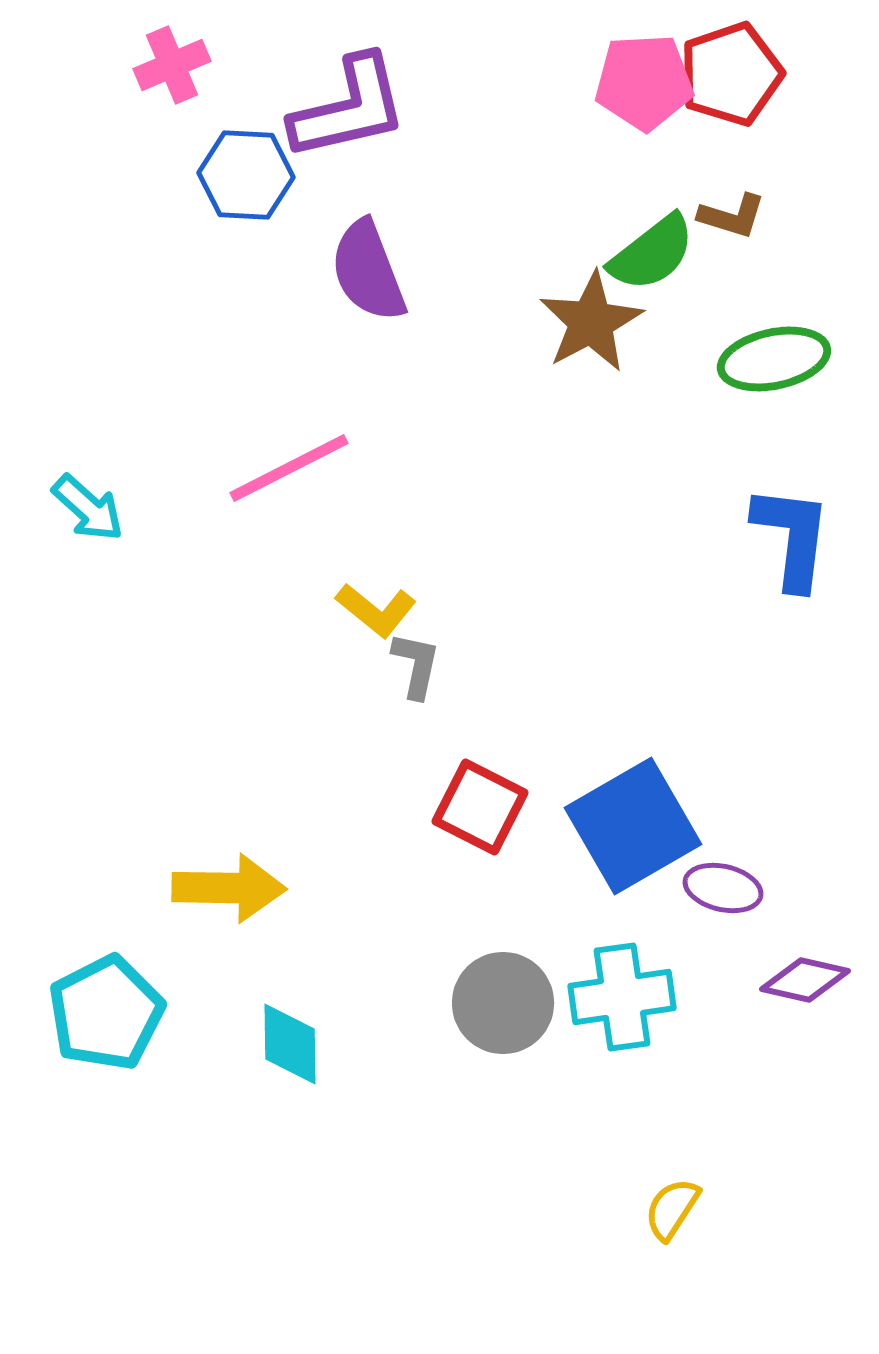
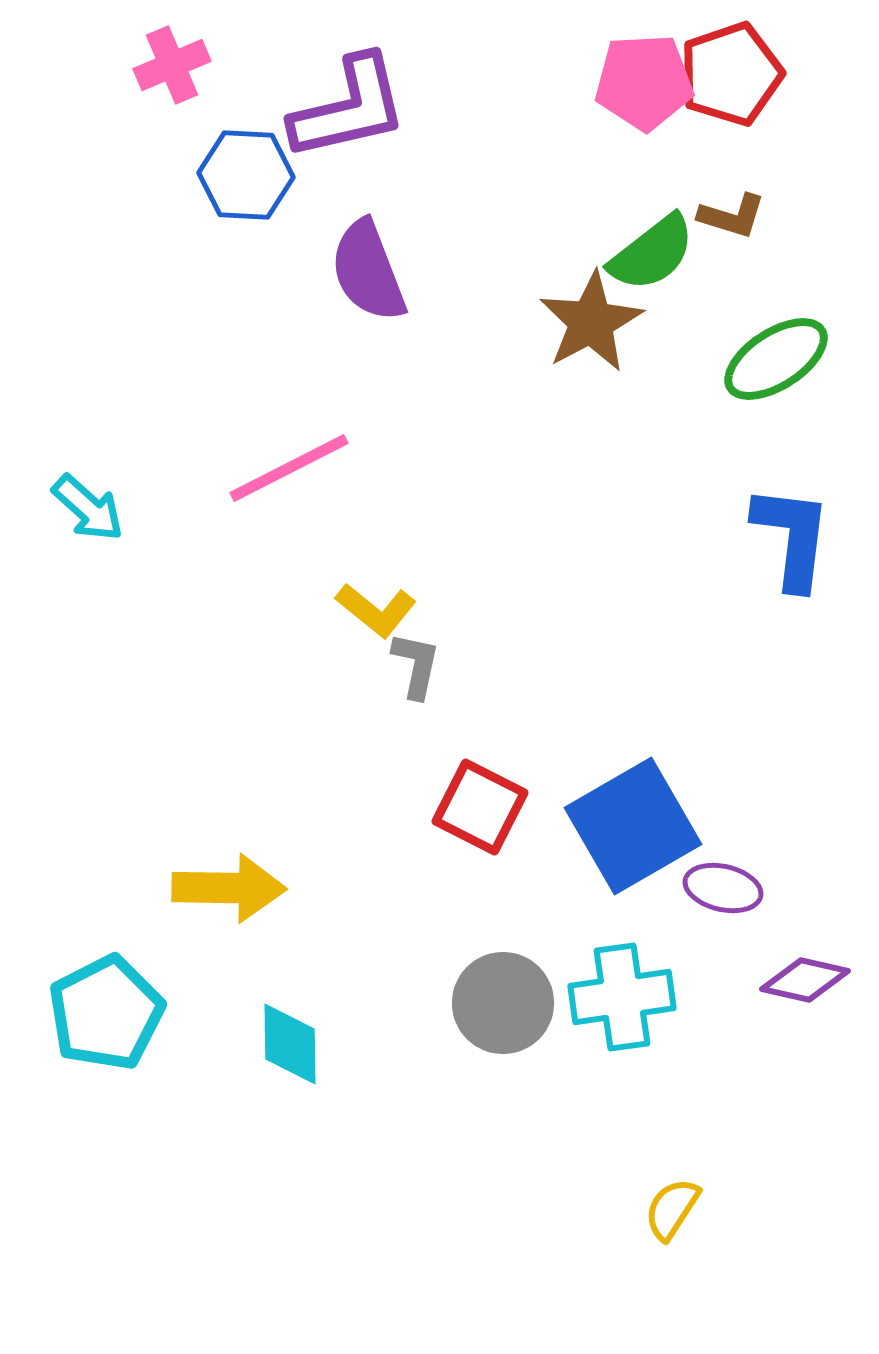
green ellipse: moved 2 px right; rotated 21 degrees counterclockwise
